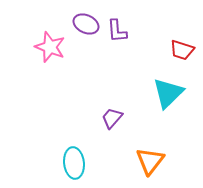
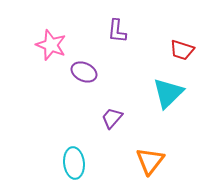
purple ellipse: moved 2 px left, 48 px down
purple L-shape: rotated 10 degrees clockwise
pink star: moved 1 px right, 2 px up
